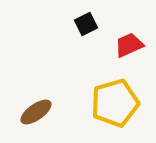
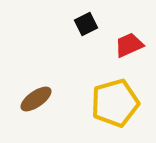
brown ellipse: moved 13 px up
